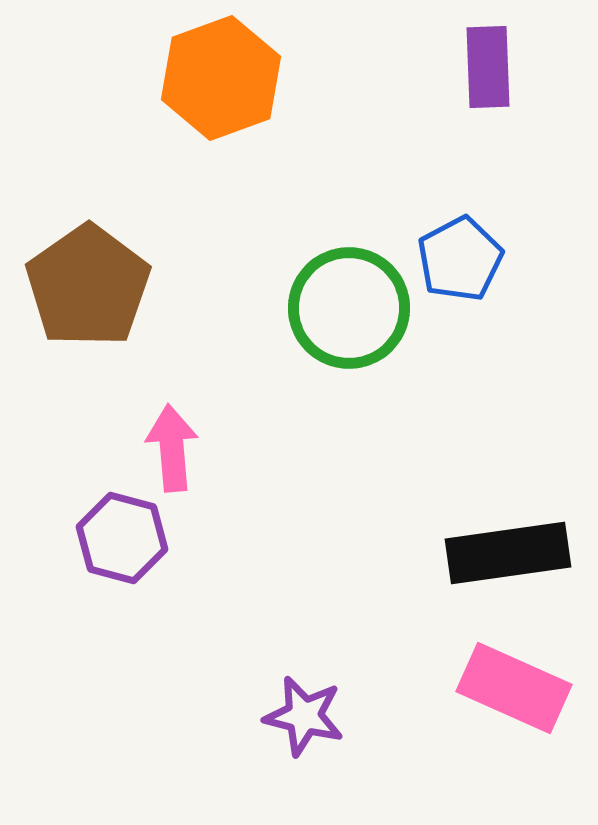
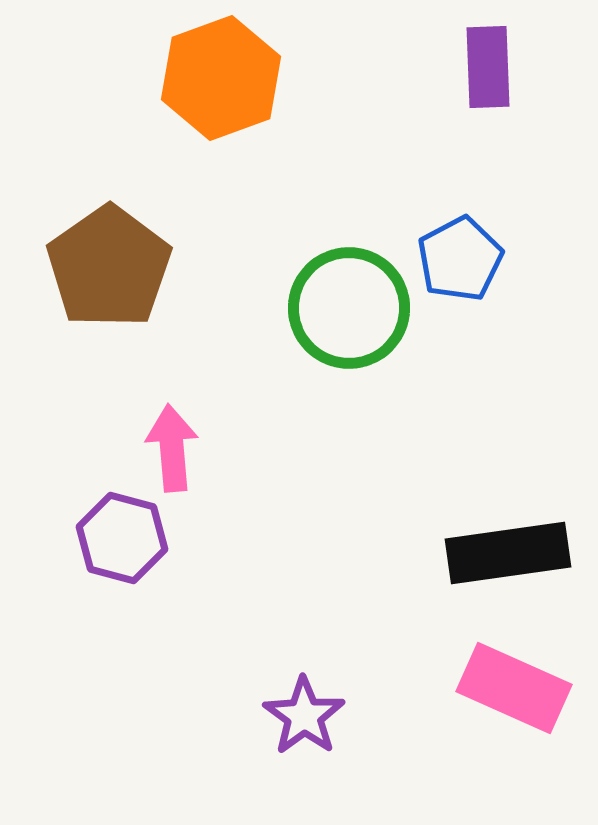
brown pentagon: moved 21 px right, 19 px up
purple star: rotated 22 degrees clockwise
